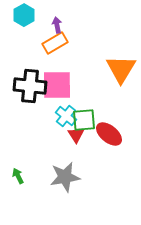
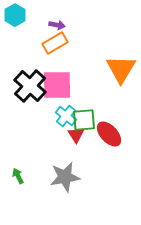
cyan hexagon: moved 9 px left
purple arrow: rotated 112 degrees clockwise
black cross: rotated 36 degrees clockwise
red ellipse: rotated 8 degrees clockwise
